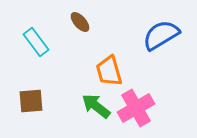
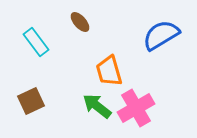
brown square: rotated 20 degrees counterclockwise
green arrow: moved 1 px right
